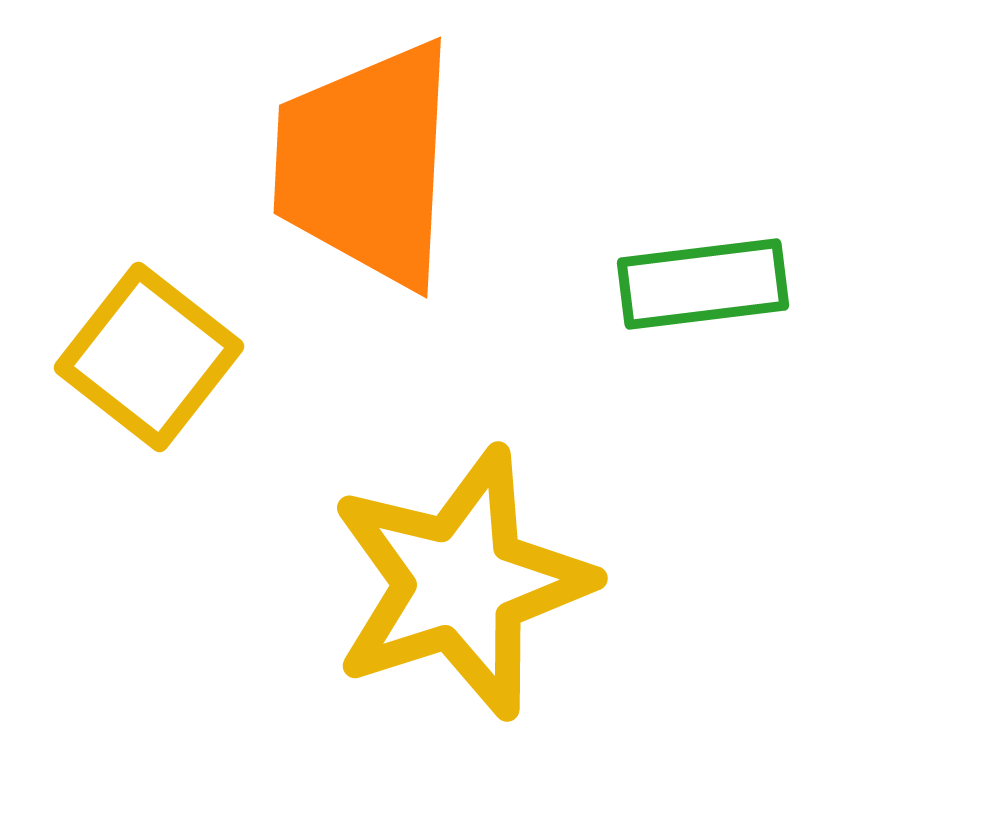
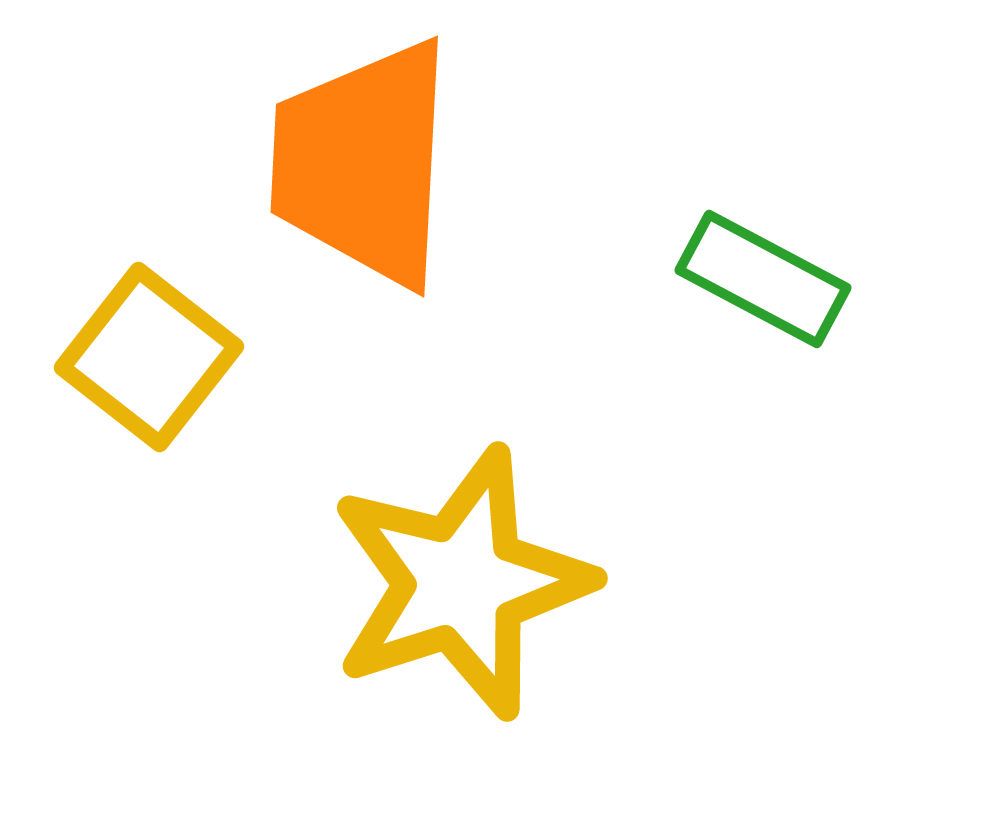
orange trapezoid: moved 3 px left, 1 px up
green rectangle: moved 60 px right, 5 px up; rotated 35 degrees clockwise
